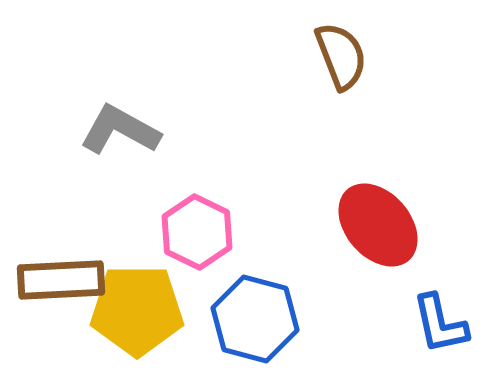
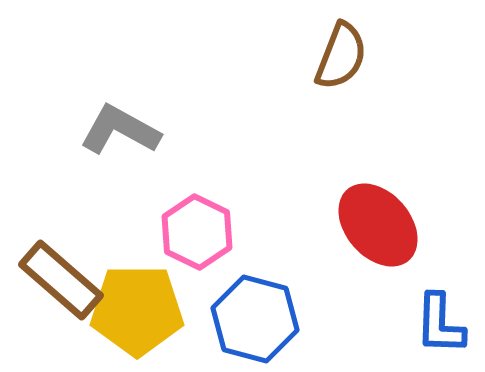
brown semicircle: rotated 42 degrees clockwise
brown rectangle: rotated 44 degrees clockwise
blue L-shape: rotated 14 degrees clockwise
